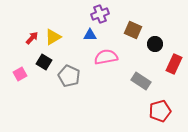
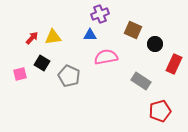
yellow triangle: rotated 24 degrees clockwise
black square: moved 2 px left, 1 px down
pink square: rotated 16 degrees clockwise
